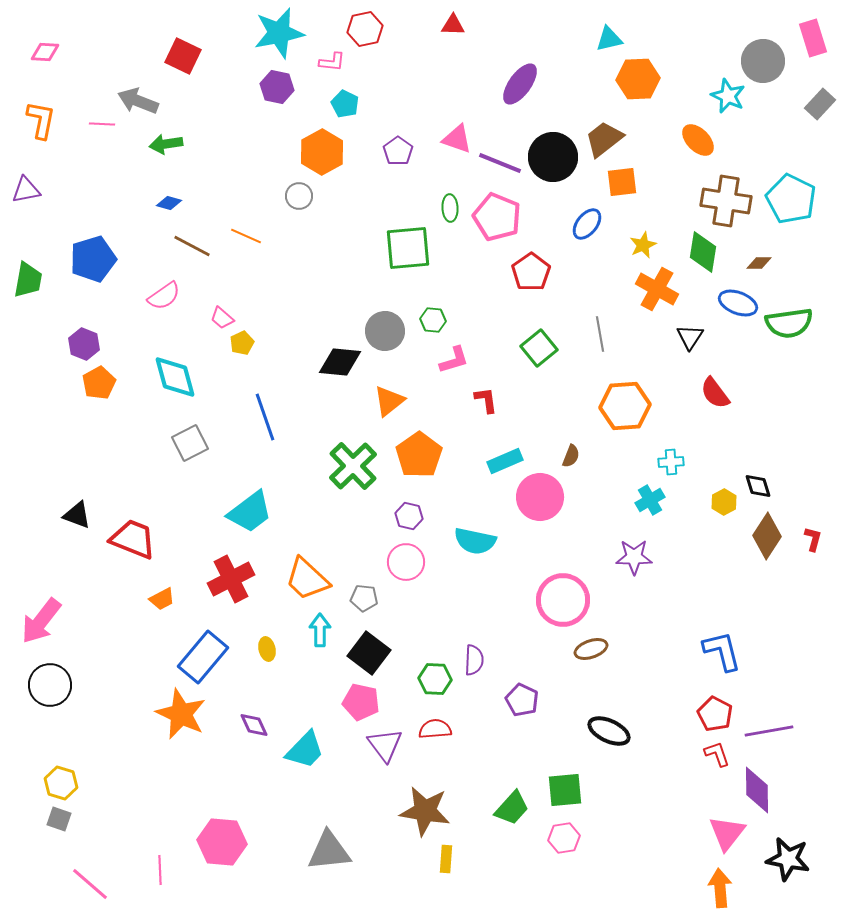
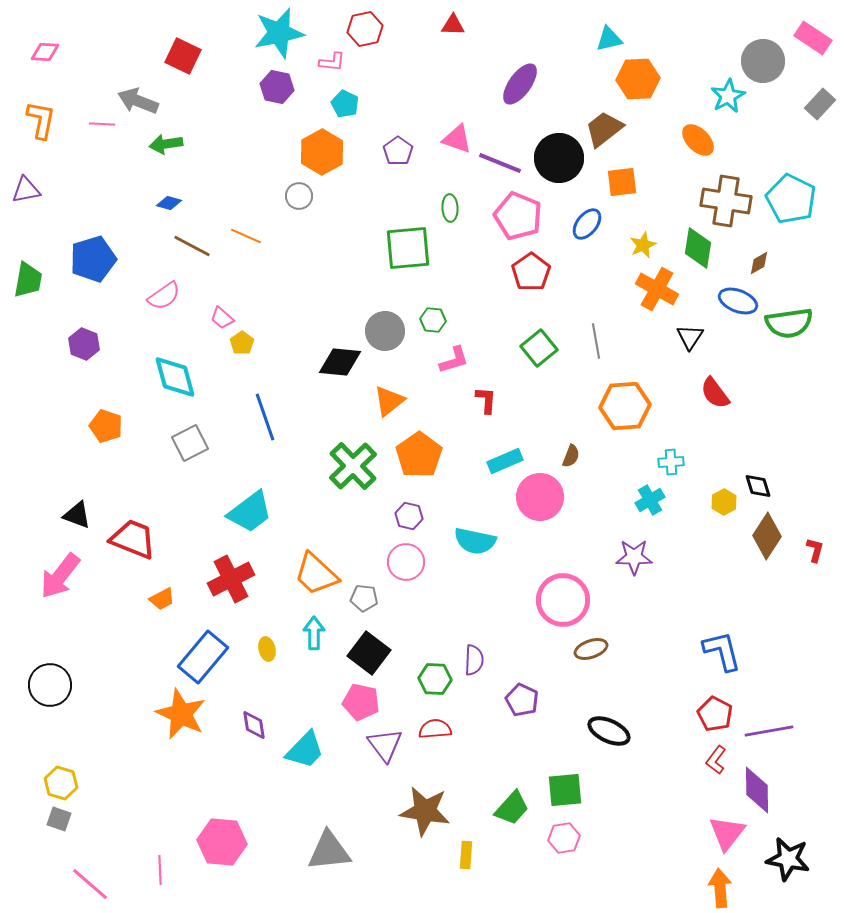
pink rectangle at (813, 38): rotated 39 degrees counterclockwise
cyan star at (728, 96): rotated 20 degrees clockwise
brown trapezoid at (604, 139): moved 10 px up
black circle at (553, 157): moved 6 px right, 1 px down
pink pentagon at (497, 217): moved 21 px right, 1 px up
green diamond at (703, 252): moved 5 px left, 4 px up
brown diamond at (759, 263): rotated 30 degrees counterclockwise
blue ellipse at (738, 303): moved 2 px up
gray line at (600, 334): moved 4 px left, 7 px down
yellow pentagon at (242, 343): rotated 10 degrees counterclockwise
orange pentagon at (99, 383): moved 7 px right, 43 px down; rotated 24 degrees counterclockwise
red L-shape at (486, 400): rotated 12 degrees clockwise
red L-shape at (813, 539): moved 2 px right, 11 px down
orange trapezoid at (307, 579): moved 9 px right, 5 px up
pink arrow at (41, 621): moved 19 px right, 45 px up
cyan arrow at (320, 630): moved 6 px left, 3 px down
purple diamond at (254, 725): rotated 16 degrees clockwise
red L-shape at (717, 754): moved 1 px left, 6 px down; rotated 124 degrees counterclockwise
yellow rectangle at (446, 859): moved 20 px right, 4 px up
